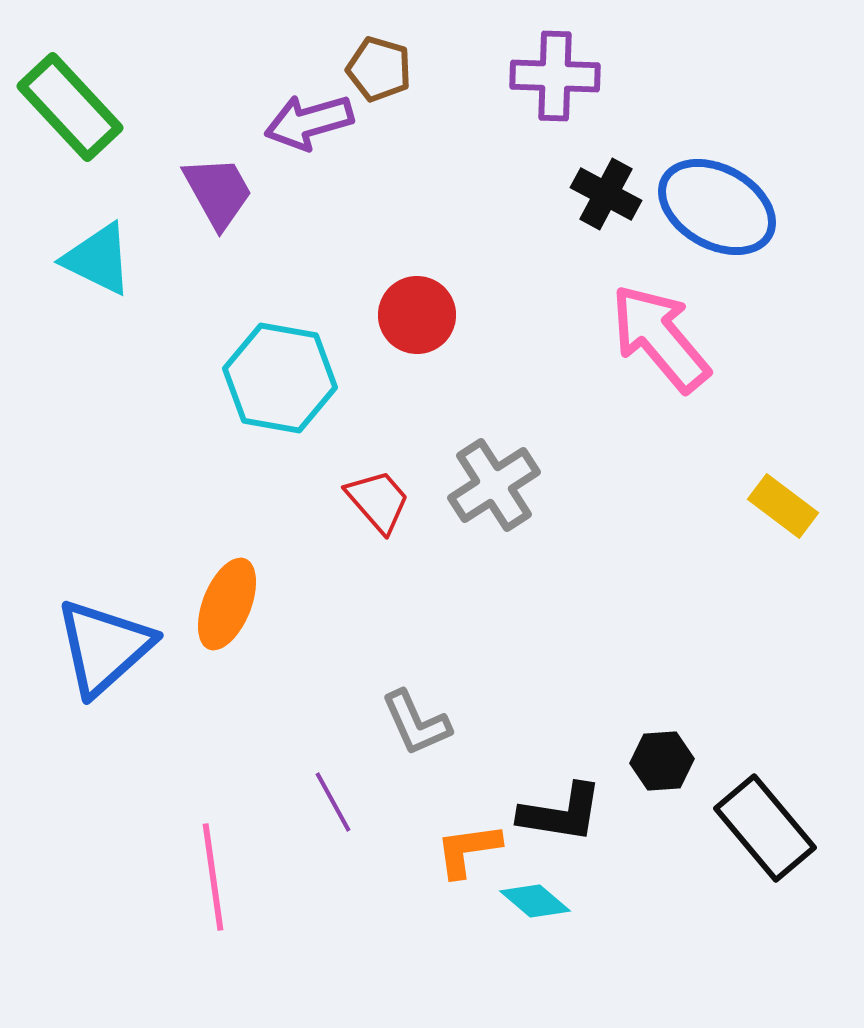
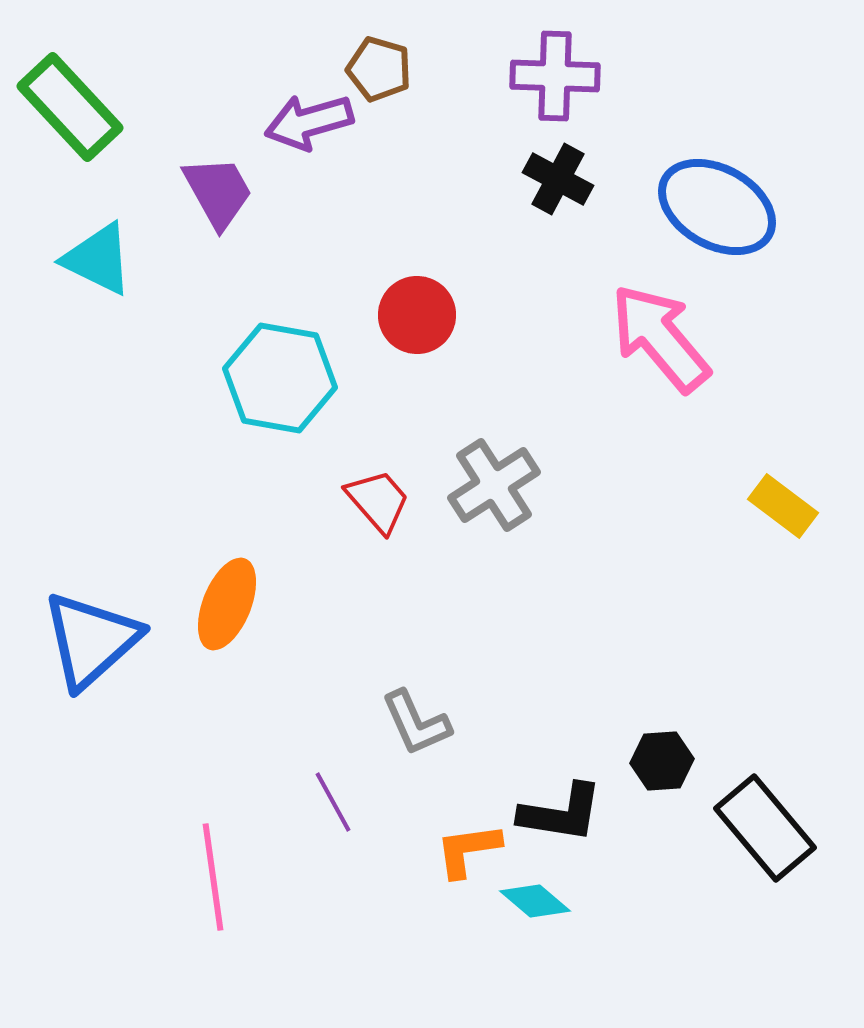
black cross: moved 48 px left, 15 px up
blue triangle: moved 13 px left, 7 px up
